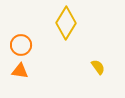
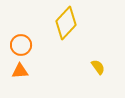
yellow diamond: rotated 12 degrees clockwise
orange triangle: rotated 12 degrees counterclockwise
